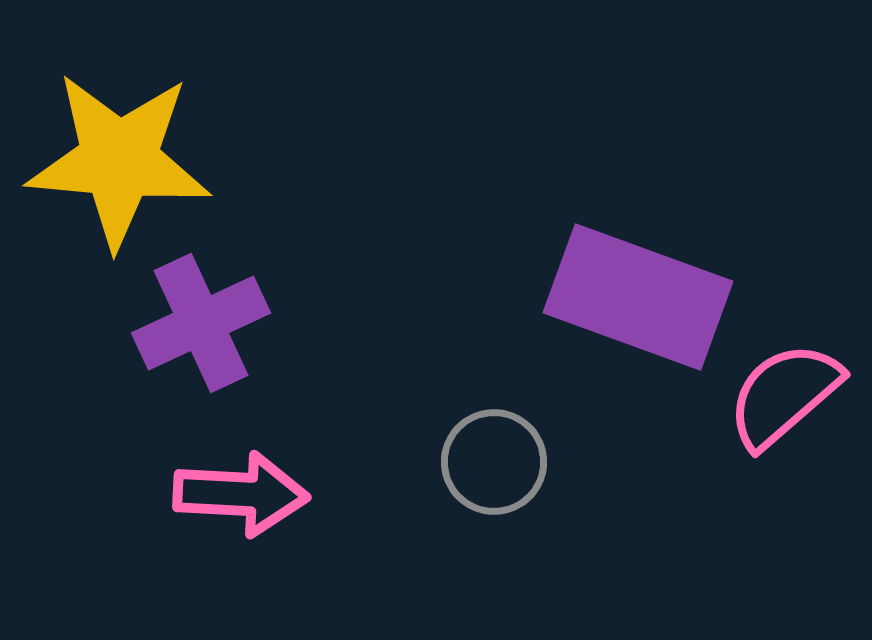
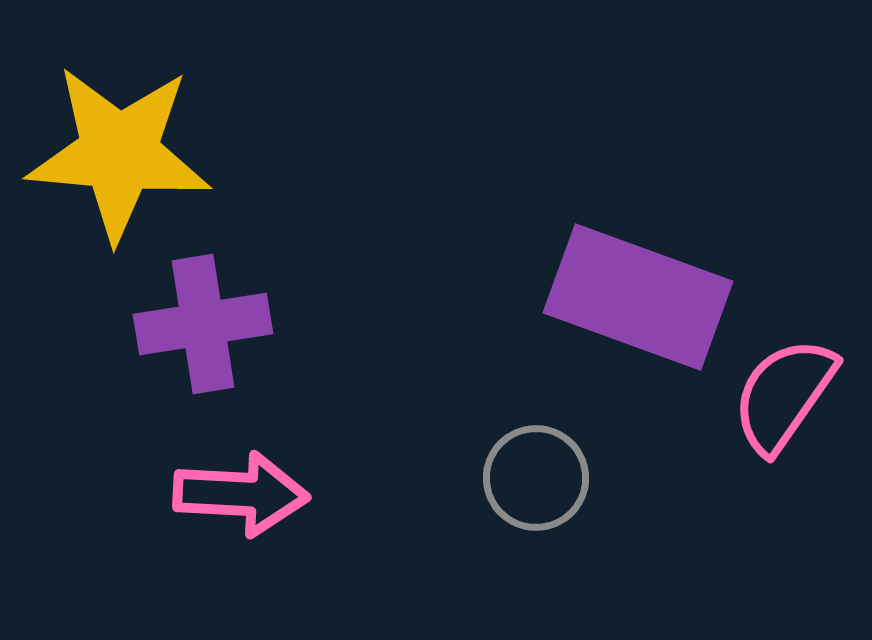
yellow star: moved 7 px up
purple cross: moved 2 px right, 1 px down; rotated 16 degrees clockwise
pink semicircle: rotated 14 degrees counterclockwise
gray circle: moved 42 px right, 16 px down
